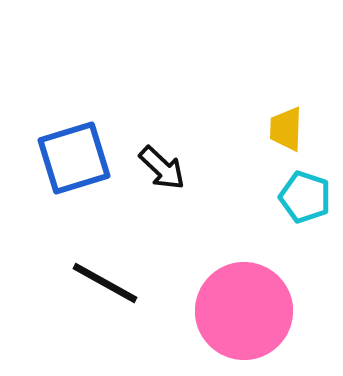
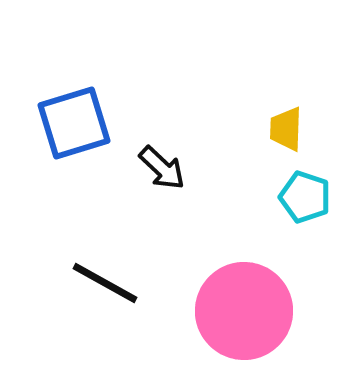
blue square: moved 35 px up
